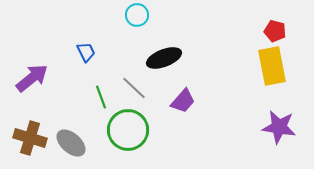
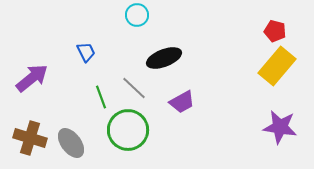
yellow rectangle: moved 5 px right; rotated 51 degrees clockwise
purple trapezoid: moved 1 px left, 1 px down; rotated 20 degrees clockwise
purple star: moved 1 px right
gray ellipse: rotated 12 degrees clockwise
